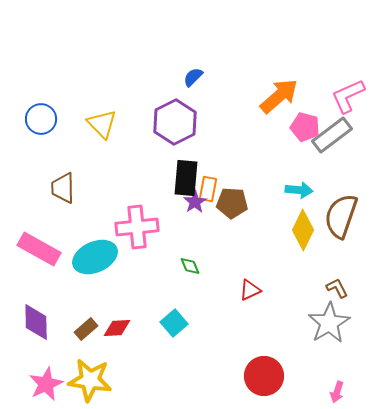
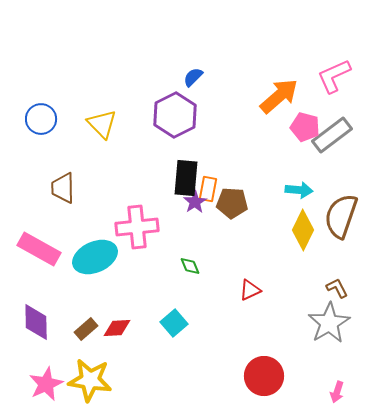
pink L-shape: moved 14 px left, 20 px up
purple hexagon: moved 7 px up
